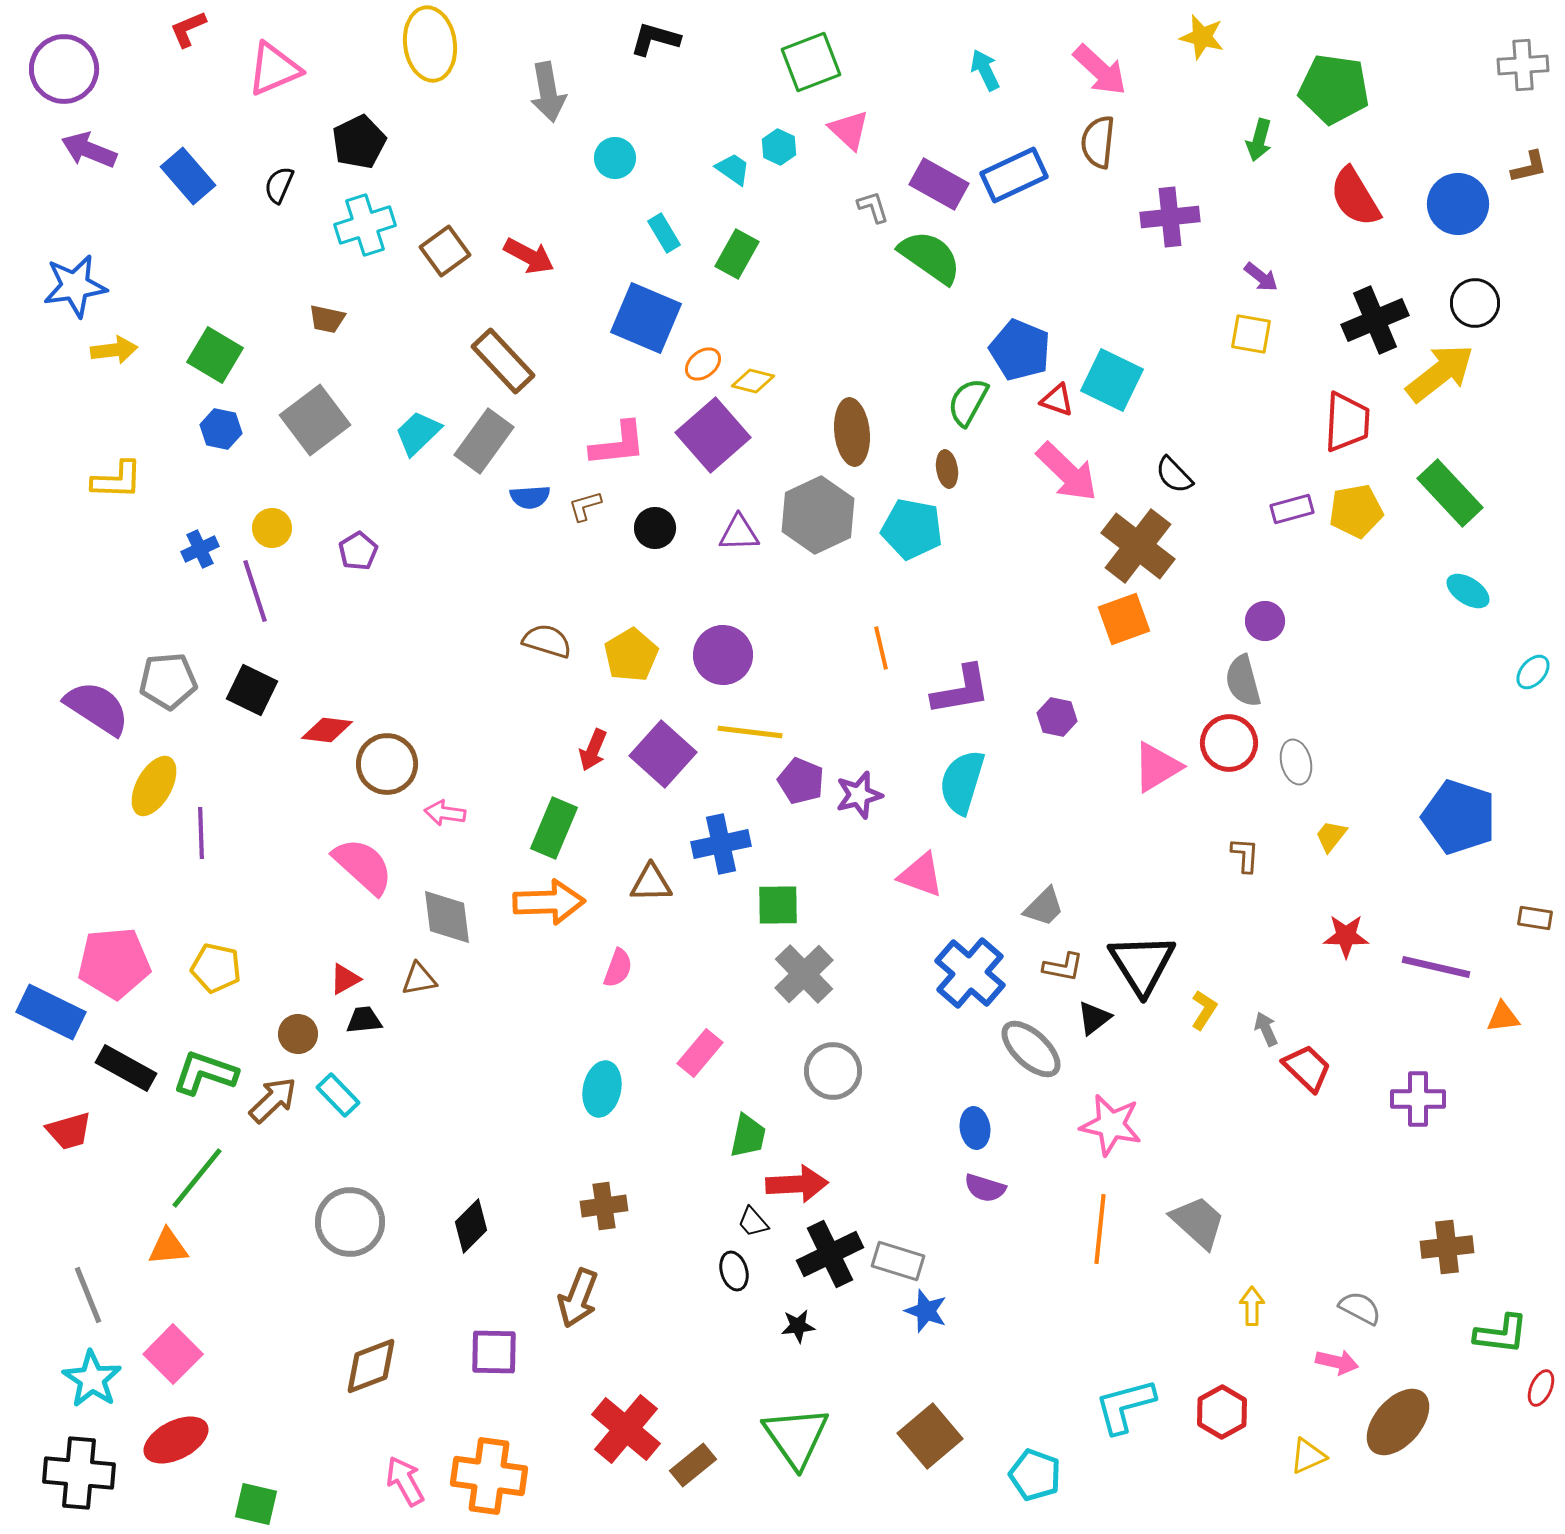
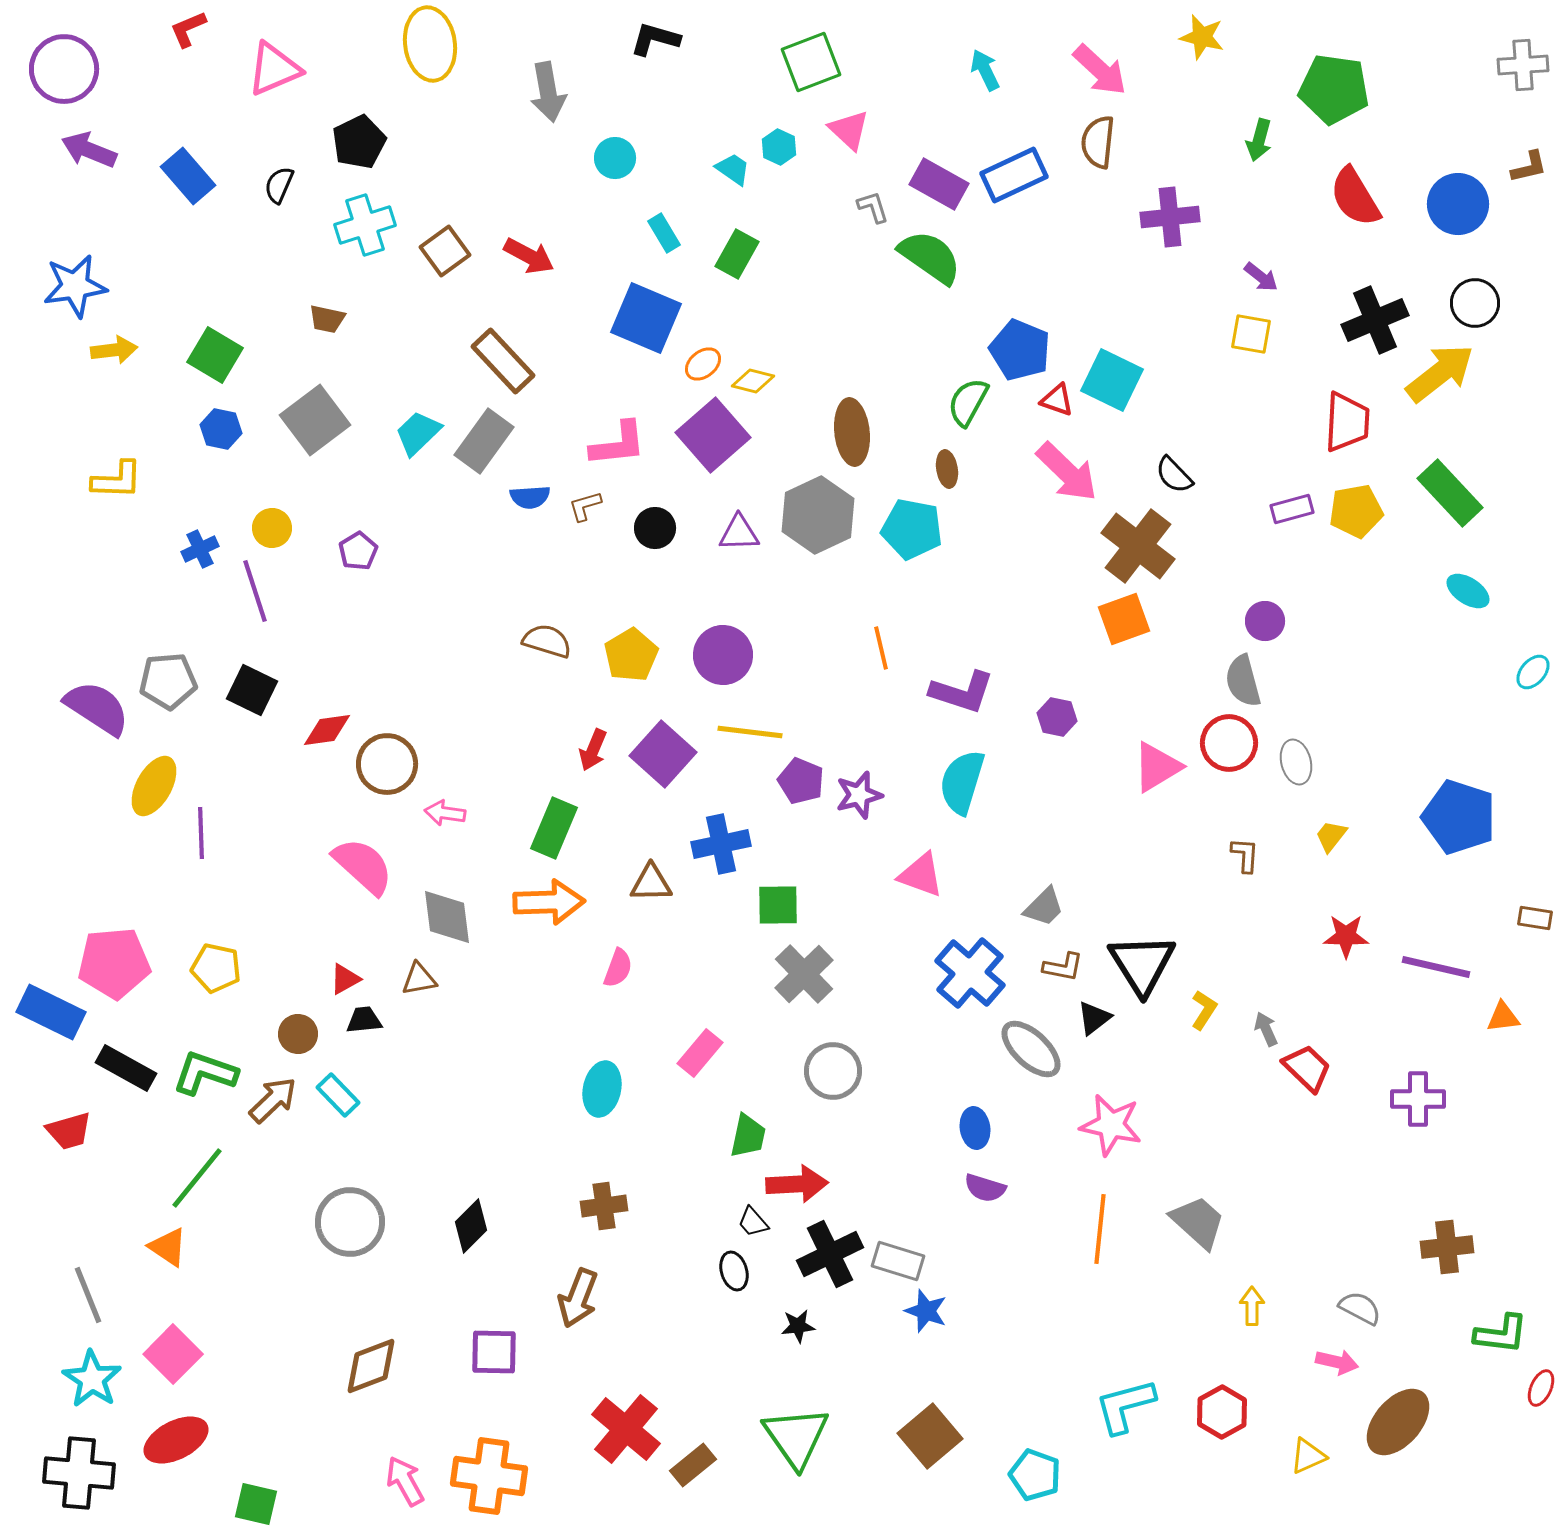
purple L-shape at (961, 690): moved 1 px right, 2 px down; rotated 28 degrees clockwise
red diamond at (327, 730): rotated 15 degrees counterclockwise
orange triangle at (168, 1247): rotated 39 degrees clockwise
